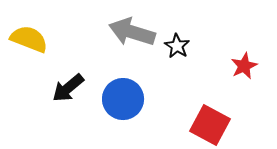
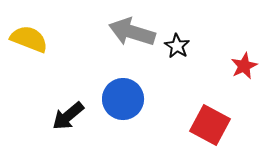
black arrow: moved 28 px down
